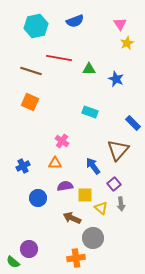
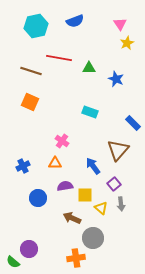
green triangle: moved 1 px up
